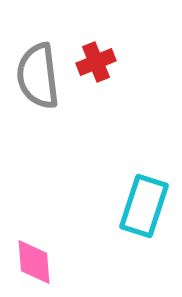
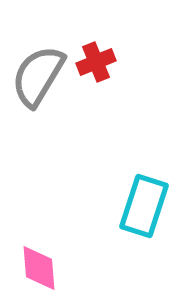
gray semicircle: rotated 38 degrees clockwise
pink diamond: moved 5 px right, 6 px down
